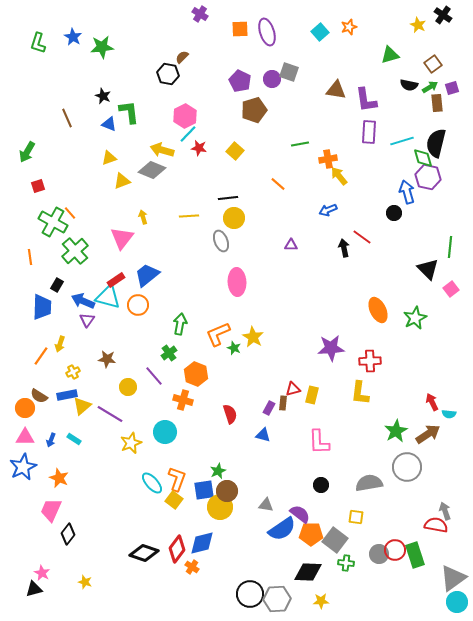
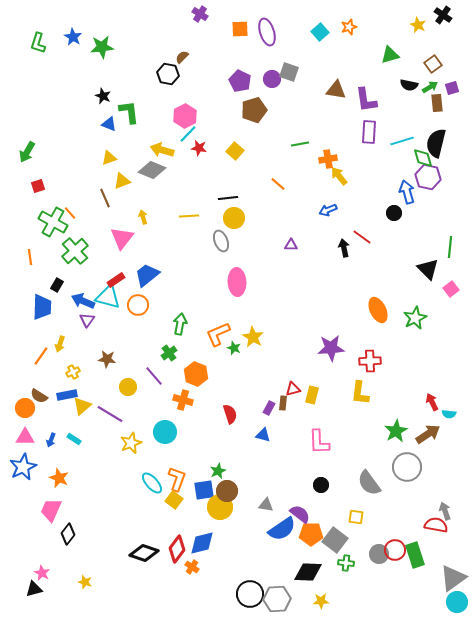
brown line at (67, 118): moved 38 px right, 80 px down
gray semicircle at (369, 483): rotated 116 degrees counterclockwise
